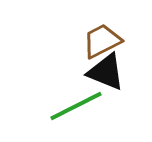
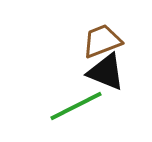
brown trapezoid: rotated 6 degrees clockwise
